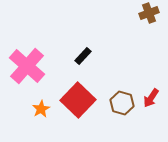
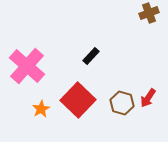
black rectangle: moved 8 px right
red arrow: moved 3 px left
